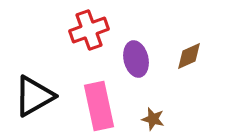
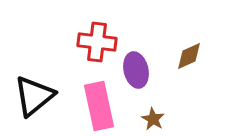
red cross: moved 8 px right, 12 px down; rotated 27 degrees clockwise
purple ellipse: moved 11 px down
black triangle: rotated 9 degrees counterclockwise
brown star: rotated 15 degrees clockwise
